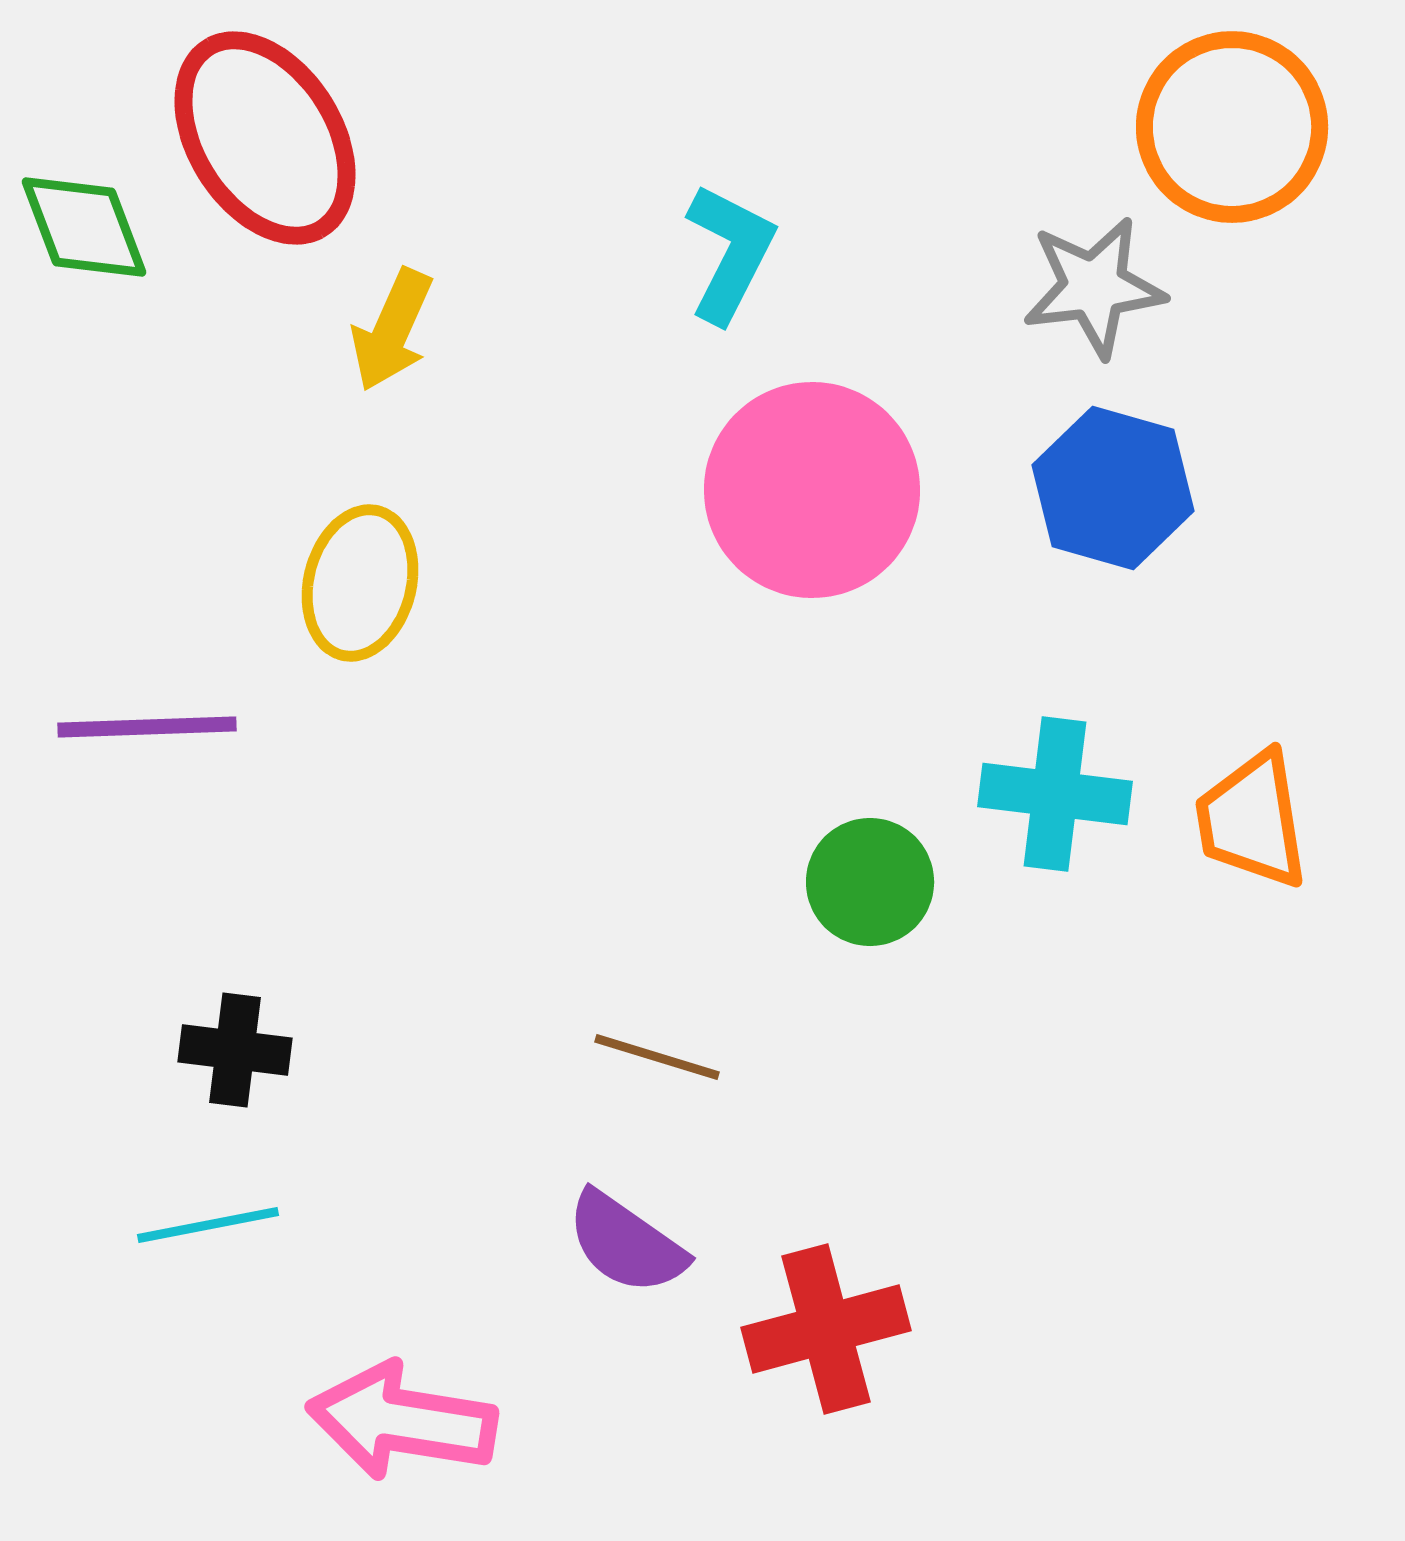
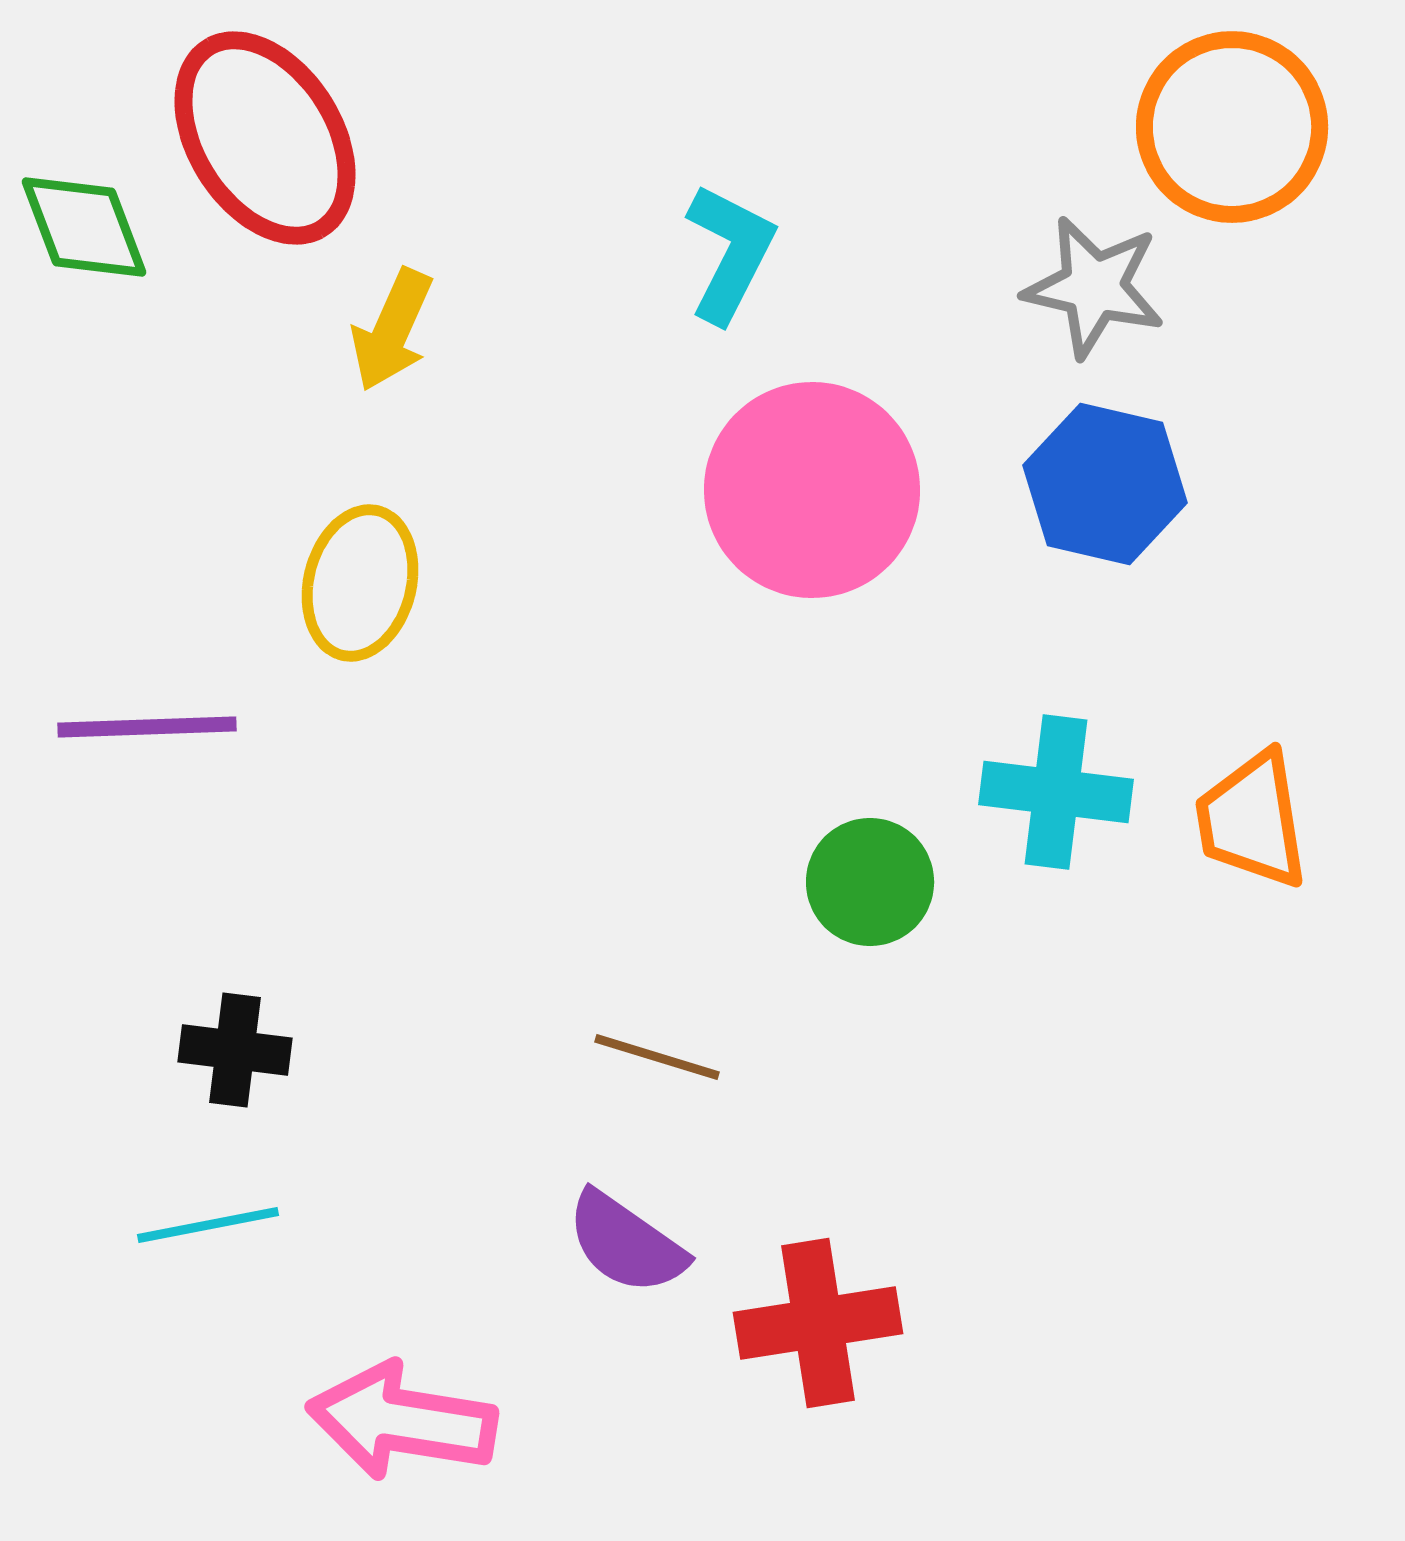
gray star: rotated 20 degrees clockwise
blue hexagon: moved 8 px left, 4 px up; rotated 3 degrees counterclockwise
cyan cross: moved 1 px right, 2 px up
red cross: moved 8 px left, 6 px up; rotated 6 degrees clockwise
